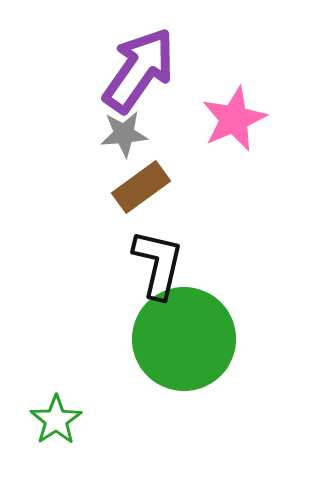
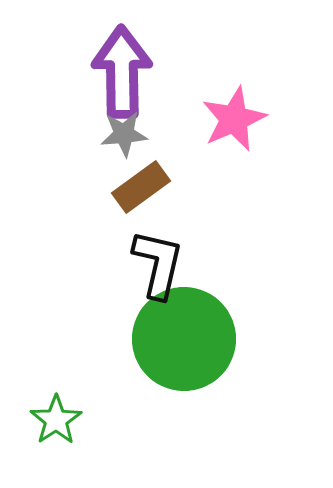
purple arrow: moved 17 px left, 2 px down; rotated 36 degrees counterclockwise
